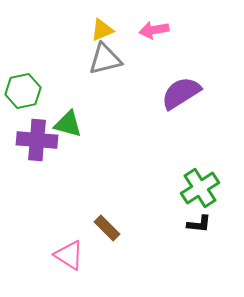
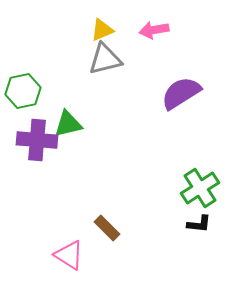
green triangle: rotated 28 degrees counterclockwise
